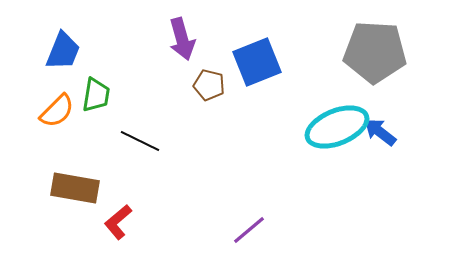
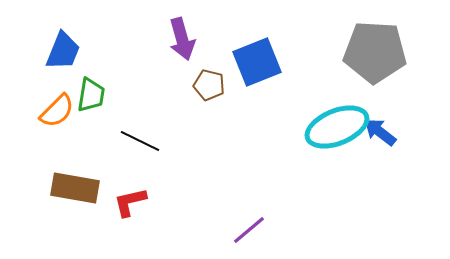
green trapezoid: moved 5 px left
red L-shape: moved 12 px right, 20 px up; rotated 27 degrees clockwise
